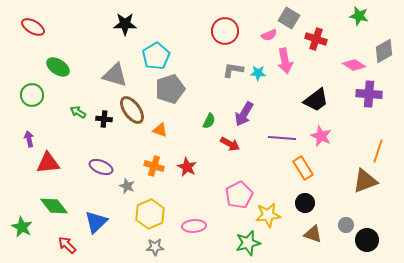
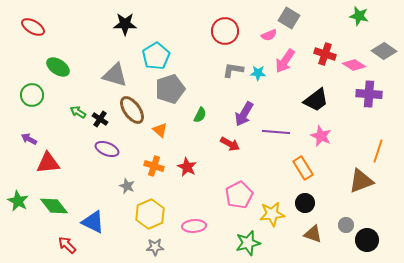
red cross at (316, 39): moved 9 px right, 15 px down
gray diamond at (384, 51): rotated 65 degrees clockwise
pink arrow at (285, 61): rotated 45 degrees clockwise
black cross at (104, 119): moved 4 px left; rotated 28 degrees clockwise
green semicircle at (209, 121): moved 9 px left, 6 px up
orange triangle at (160, 130): rotated 21 degrees clockwise
purple line at (282, 138): moved 6 px left, 6 px up
purple arrow at (29, 139): rotated 49 degrees counterclockwise
purple ellipse at (101, 167): moved 6 px right, 18 px up
brown triangle at (365, 181): moved 4 px left
yellow star at (268, 215): moved 4 px right, 1 px up
blue triangle at (96, 222): moved 3 px left; rotated 50 degrees counterclockwise
green star at (22, 227): moved 4 px left, 26 px up
